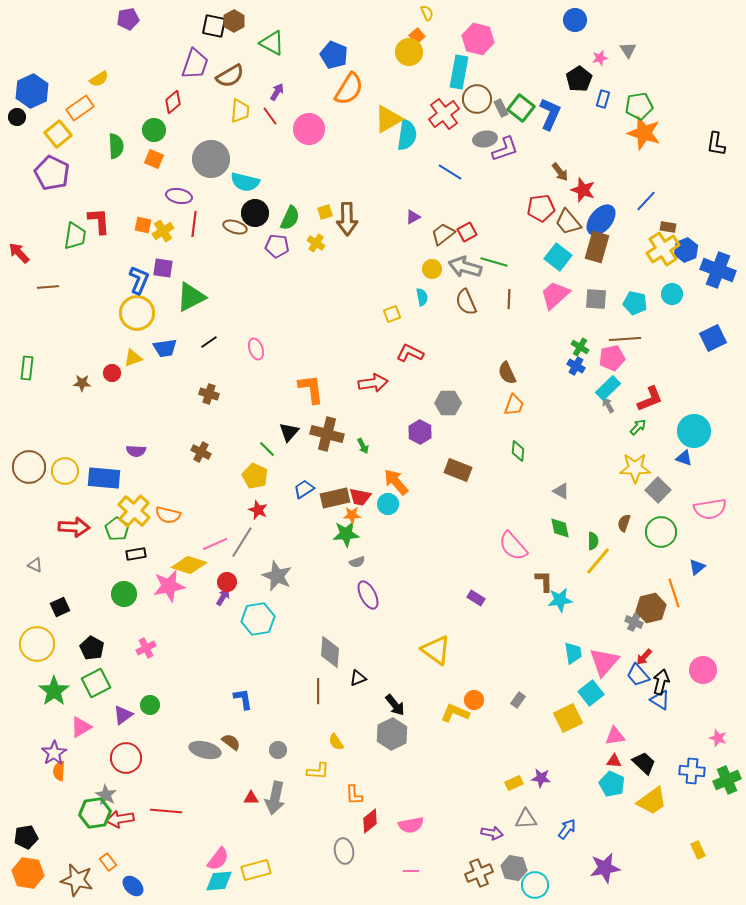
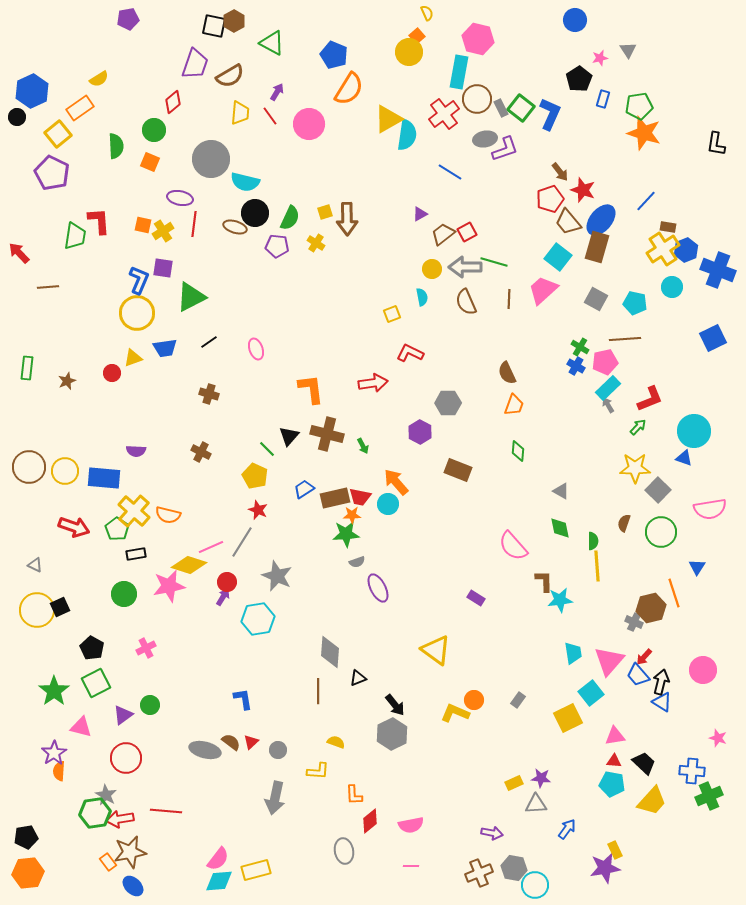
yellow trapezoid at (240, 111): moved 2 px down
pink circle at (309, 129): moved 5 px up
orange square at (154, 159): moved 4 px left, 3 px down
purple ellipse at (179, 196): moved 1 px right, 2 px down
red pentagon at (541, 208): moved 9 px right, 9 px up; rotated 12 degrees counterclockwise
purple triangle at (413, 217): moved 7 px right, 3 px up
gray arrow at (465, 267): rotated 16 degrees counterclockwise
cyan circle at (672, 294): moved 7 px up
pink trapezoid at (555, 295): moved 12 px left, 5 px up
gray square at (596, 299): rotated 25 degrees clockwise
pink pentagon at (612, 358): moved 7 px left, 4 px down
brown star at (82, 383): moved 15 px left, 2 px up; rotated 24 degrees counterclockwise
black triangle at (289, 432): moved 4 px down
red arrow at (74, 527): rotated 16 degrees clockwise
pink line at (215, 544): moved 4 px left, 3 px down
yellow line at (598, 561): moved 1 px left, 5 px down; rotated 44 degrees counterclockwise
blue triangle at (697, 567): rotated 18 degrees counterclockwise
purple ellipse at (368, 595): moved 10 px right, 7 px up
yellow circle at (37, 644): moved 34 px up
pink triangle at (604, 662): moved 5 px right, 1 px up
blue triangle at (660, 700): moved 2 px right, 2 px down
pink triangle at (81, 727): rotated 45 degrees clockwise
yellow semicircle at (336, 742): rotated 144 degrees clockwise
green cross at (727, 780): moved 18 px left, 16 px down
cyan pentagon at (612, 784): rotated 15 degrees counterclockwise
red triangle at (251, 798): moved 56 px up; rotated 42 degrees counterclockwise
yellow trapezoid at (652, 801): rotated 12 degrees counterclockwise
gray triangle at (526, 819): moved 10 px right, 15 px up
yellow rectangle at (698, 850): moved 83 px left
pink line at (411, 871): moved 5 px up
orange hexagon at (28, 873): rotated 16 degrees counterclockwise
brown star at (77, 880): moved 53 px right, 28 px up; rotated 24 degrees counterclockwise
